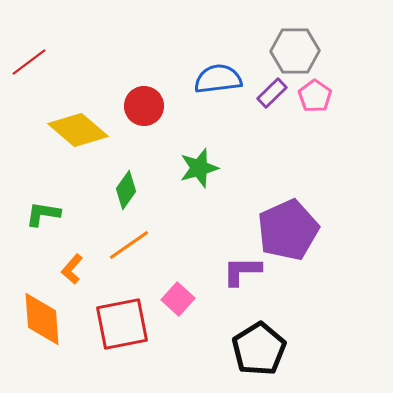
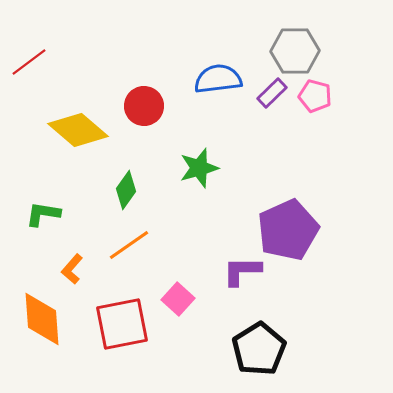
pink pentagon: rotated 20 degrees counterclockwise
